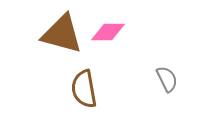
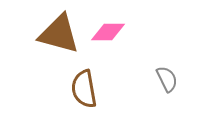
brown triangle: moved 3 px left
